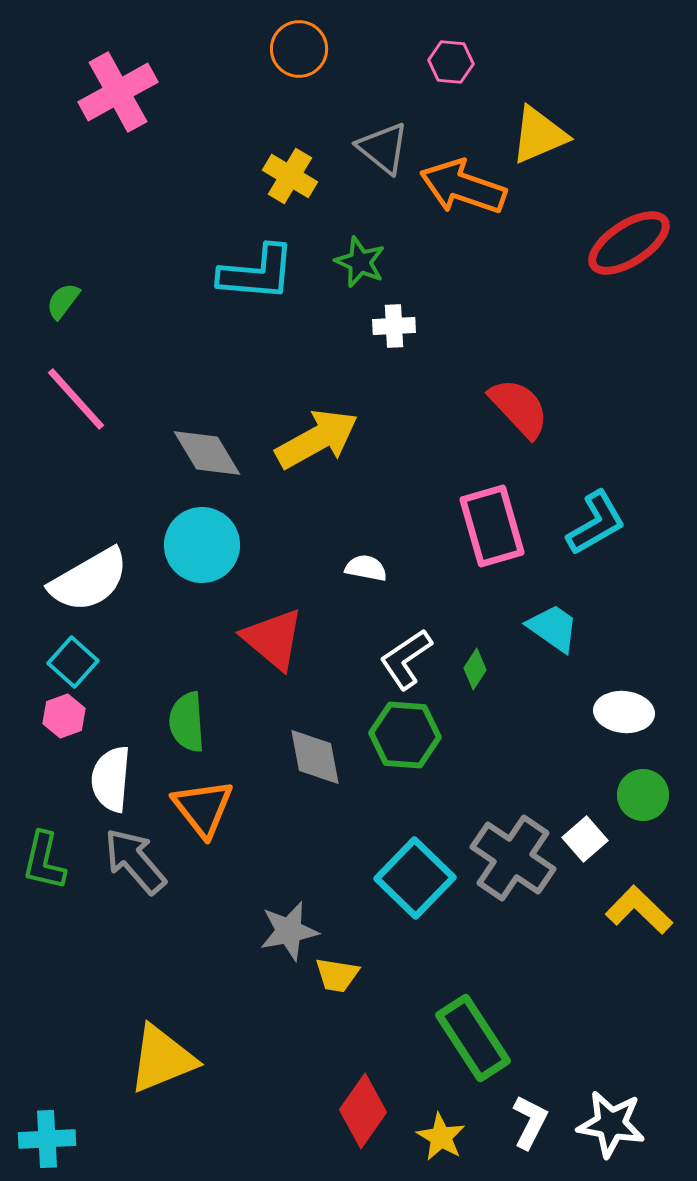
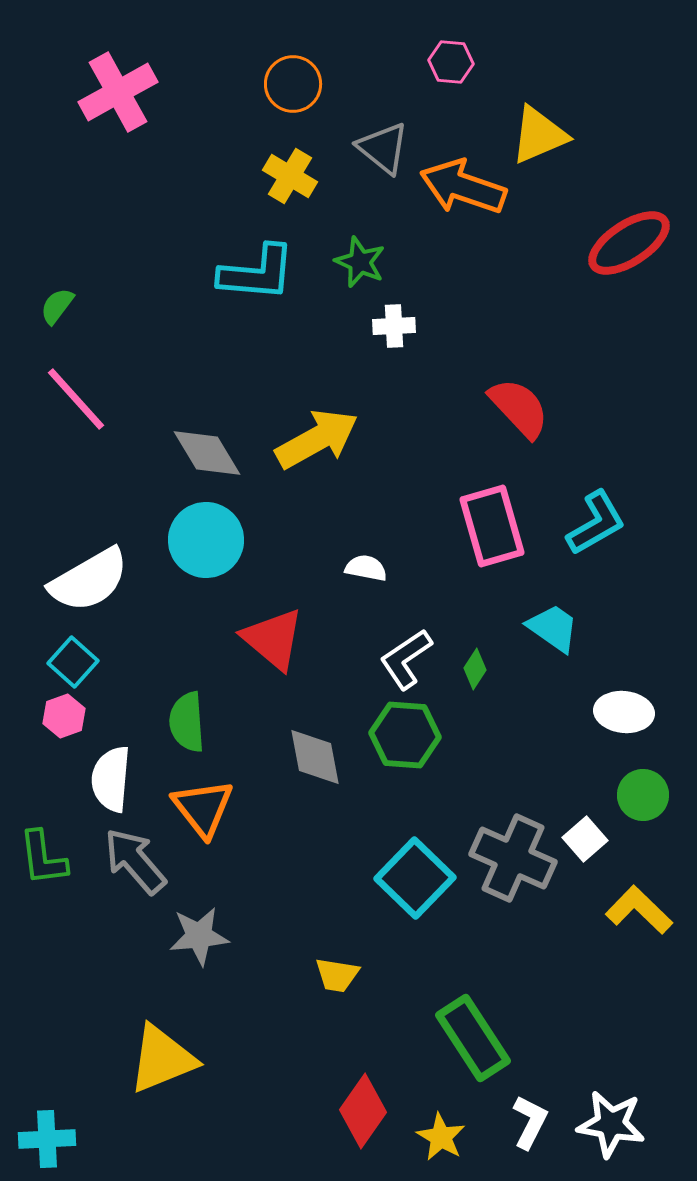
orange circle at (299, 49): moved 6 px left, 35 px down
green semicircle at (63, 301): moved 6 px left, 5 px down
cyan circle at (202, 545): moved 4 px right, 5 px up
gray cross at (513, 858): rotated 10 degrees counterclockwise
green L-shape at (44, 861): moved 1 px left, 3 px up; rotated 20 degrees counterclockwise
gray star at (289, 931): moved 90 px left, 5 px down; rotated 6 degrees clockwise
